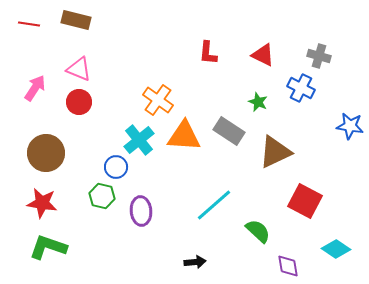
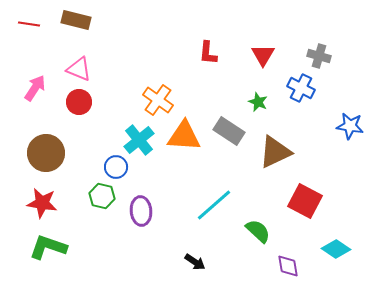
red triangle: rotated 35 degrees clockwise
black arrow: rotated 40 degrees clockwise
